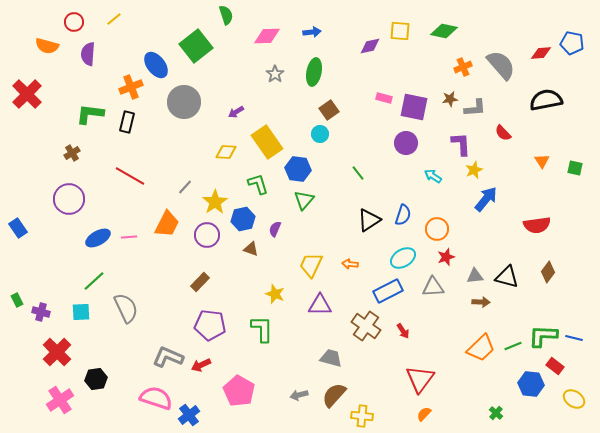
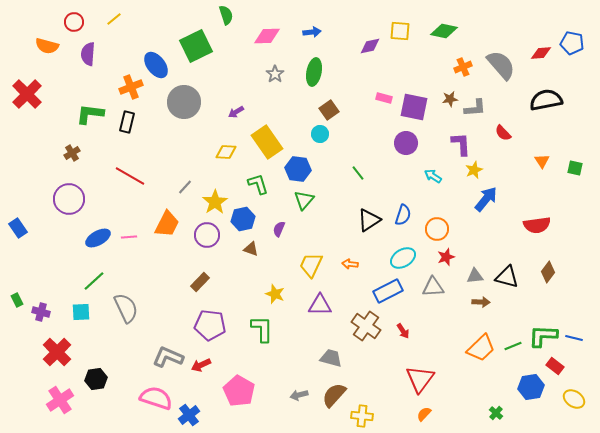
green square at (196, 46): rotated 12 degrees clockwise
purple semicircle at (275, 229): moved 4 px right
blue hexagon at (531, 384): moved 3 px down; rotated 15 degrees counterclockwise
